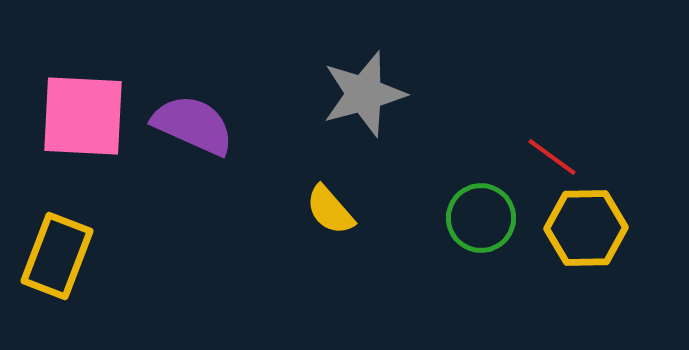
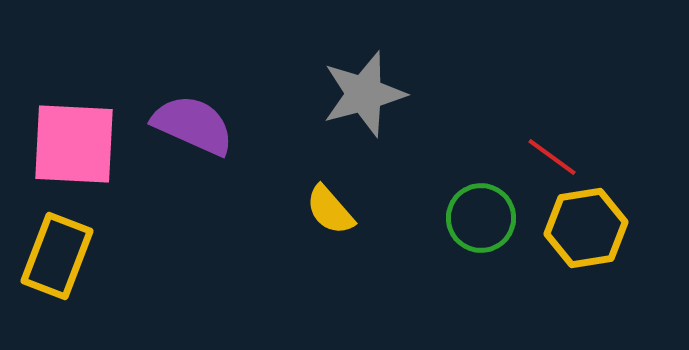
pink square: moved 9 px left, 28 px down
yellow hexagon: rotated 8 degrees counterclockwise
